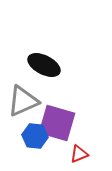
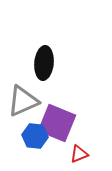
black ellipse: moved 2 px up; rotated 68 degrees clockwise
purple square: rotated 6 degrees clockwise
